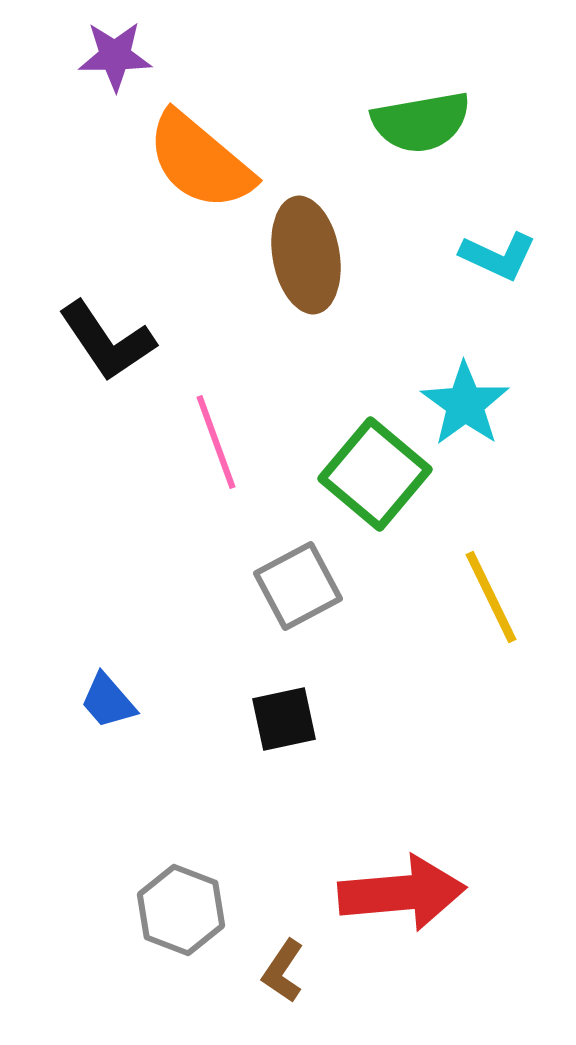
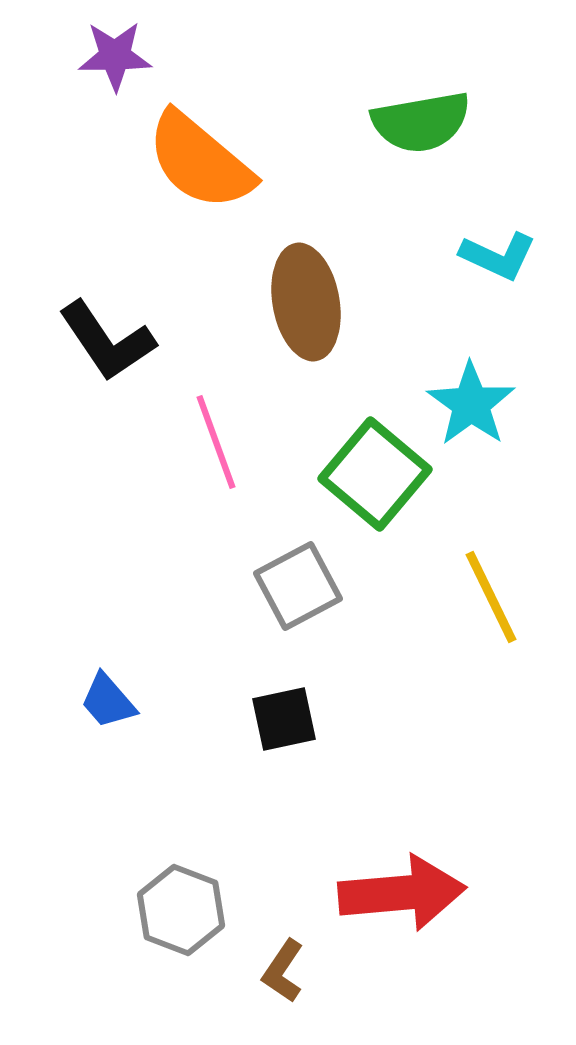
brown ellipse: moved 47 px down
cyan star: moved 6 px right
